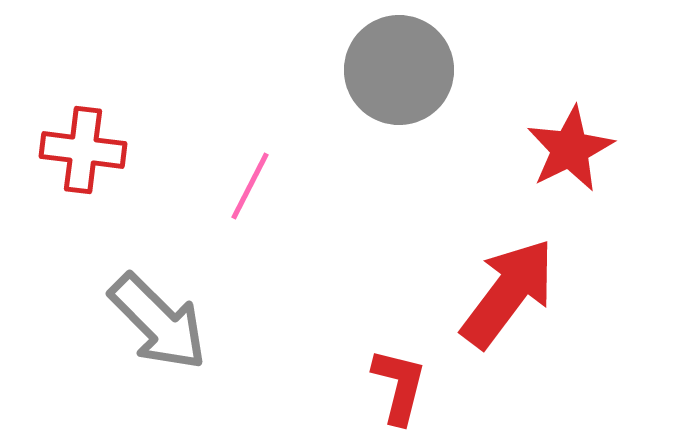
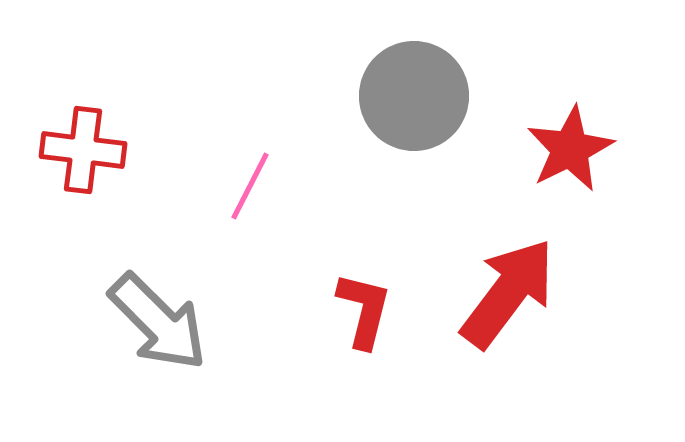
gray circle: moved 15 px right, 26 px down
red L-shape: moved 35 px left, 76 px up
